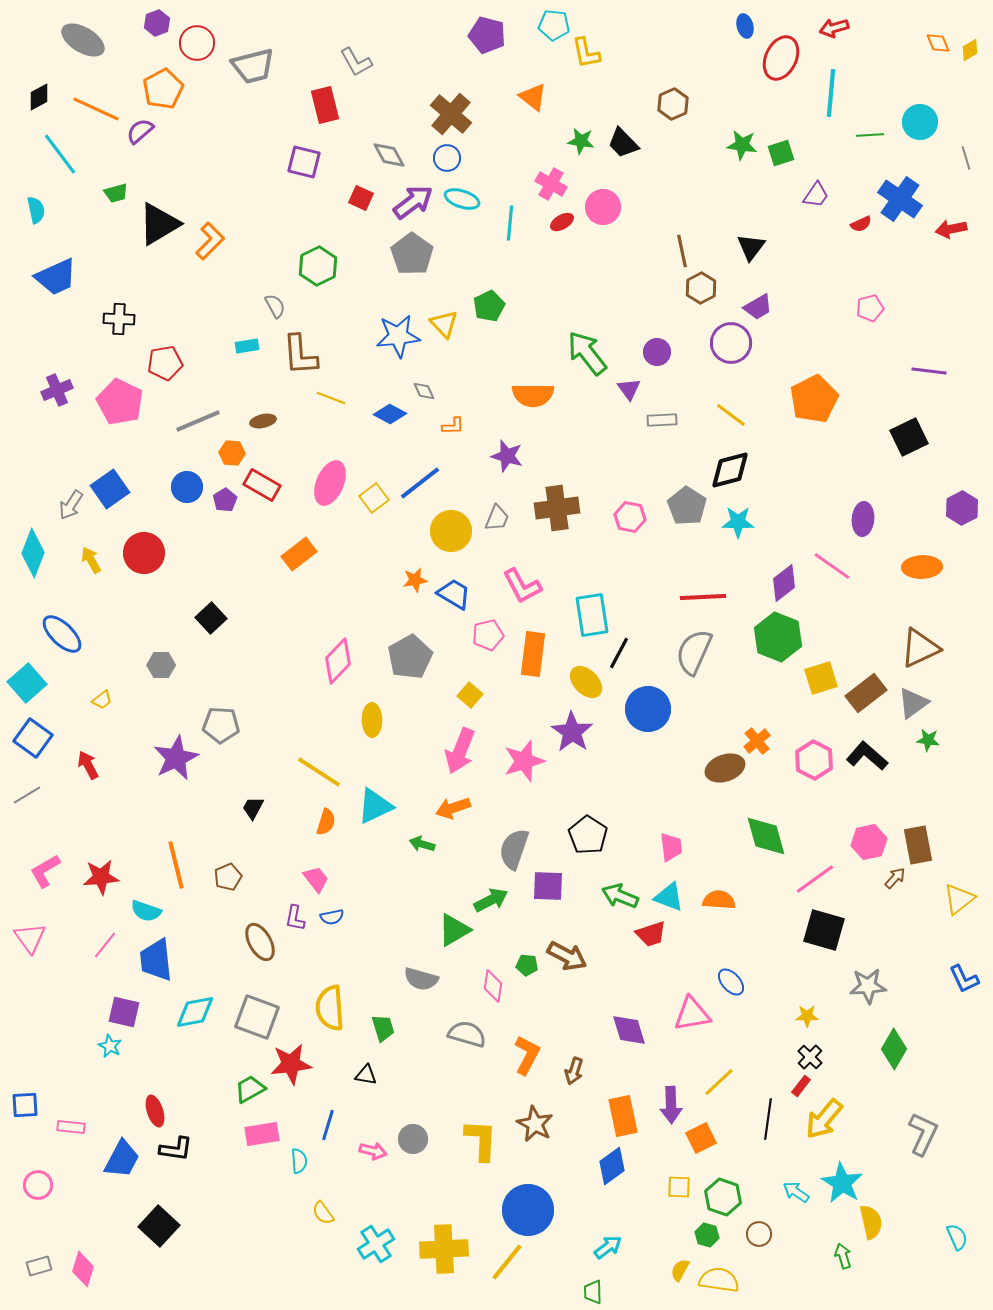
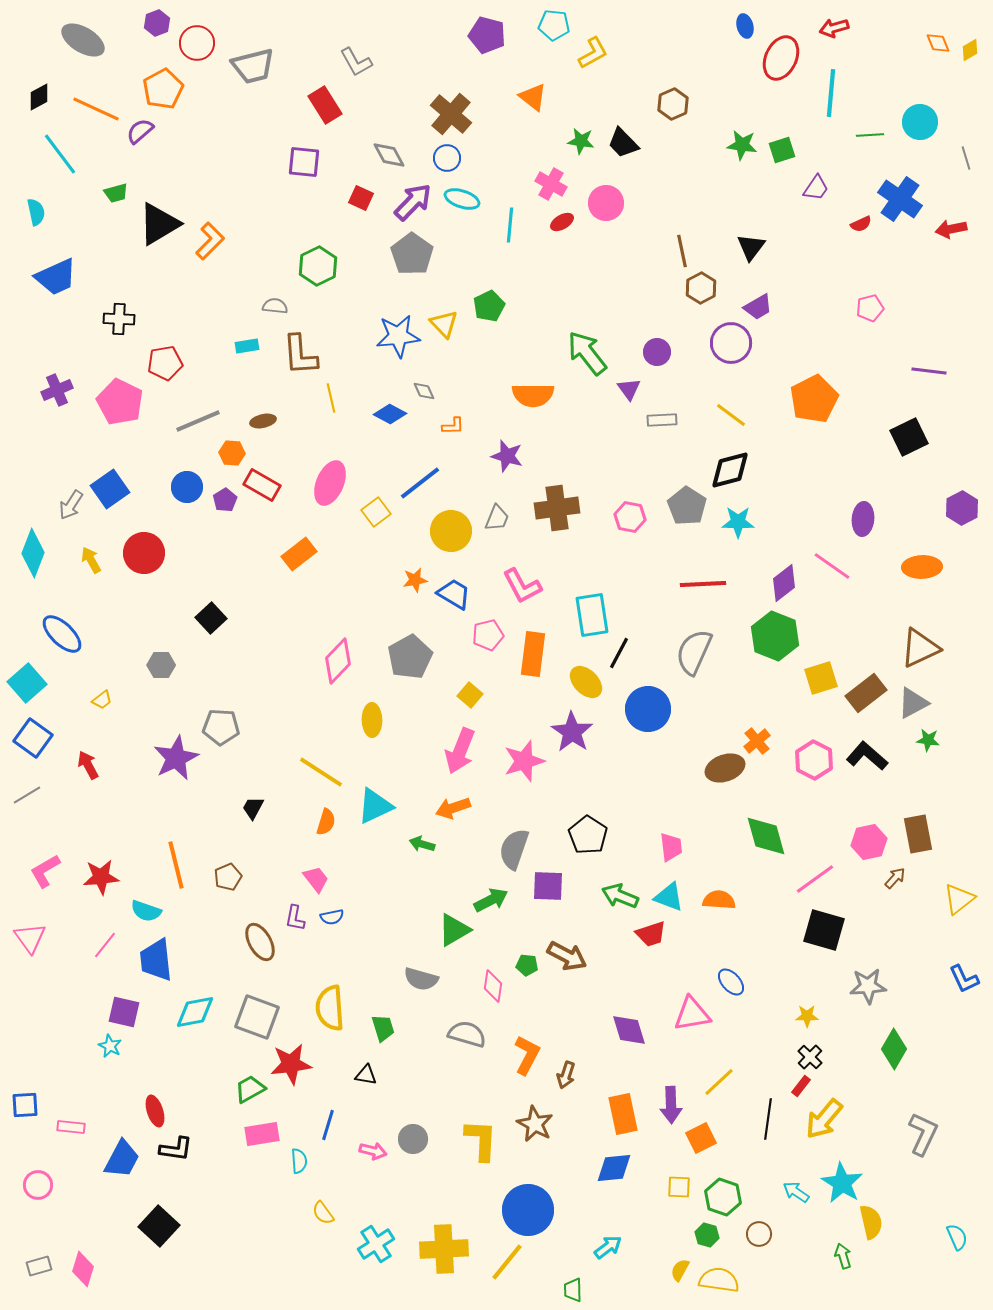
yellow L-shape at (586, 53): moved 7 px right; rotated 108 degrees counterclockwise
red rectangle at (325, 105): rotated 18 degrees counterclockwise
green square at (781, 153): moved 1 px right, 3 px up
purple square at (304, 162): rotated 8 degrees counterclockwise
purple trapezoid at (816, 195): moved 7 px up
purple arrow at (413, 202): rotated 9 degrees counterclockwise
pink circle at (603, 207): moved 3 px right, 4 px up
cyan semicircle at (36, 210): moved 2 px down
cyan line at (510, 223): moved 2 px down
gray semicircle at (275, 306): rotated 55 degrees counterclockwise
yellow line at (331, 398): rotated 56 degrees clockwise
yellow square at (374, 498): moved 2 px right, 14 px down
red line at (703, 597): moved 13 px up
green hexagon at (778, 637): moved 3 px left, 1 px up
gray triangle at (913, 703): rotated 8 degrees clockwise
gray pentagon at (221, 725): moved 2 px down
yellow line at (319, 772): moved 2 px right
brown rectangle at (918, 845): moved 11 px up
brown arrow at (574, 1071): moved 8 px left, 4 px down
orange rectangle at (623, 1116): moved 2 px up
blue diamond at (612, 1166): moved 2 px right, 2 px down; rotated 30 degrees clockwise
green trapezoid at (593, 1292): moved 20 px left, 2 px up
